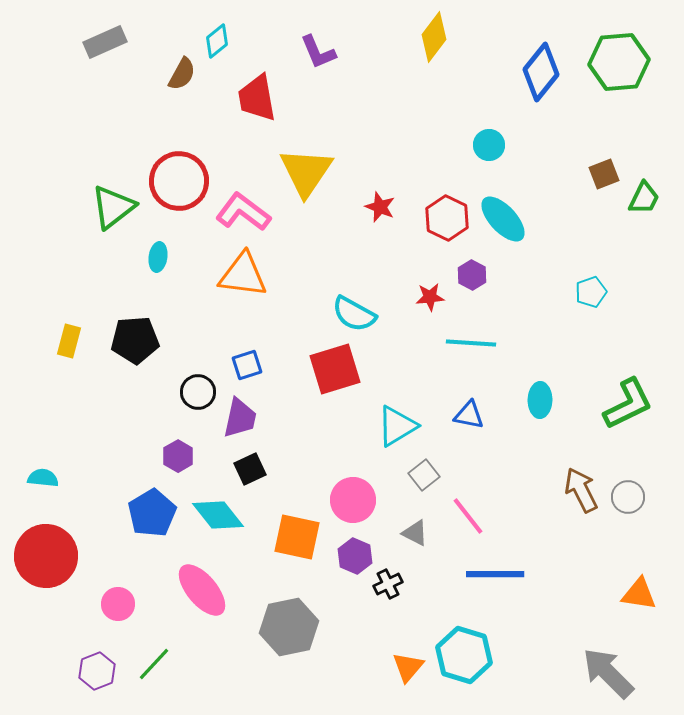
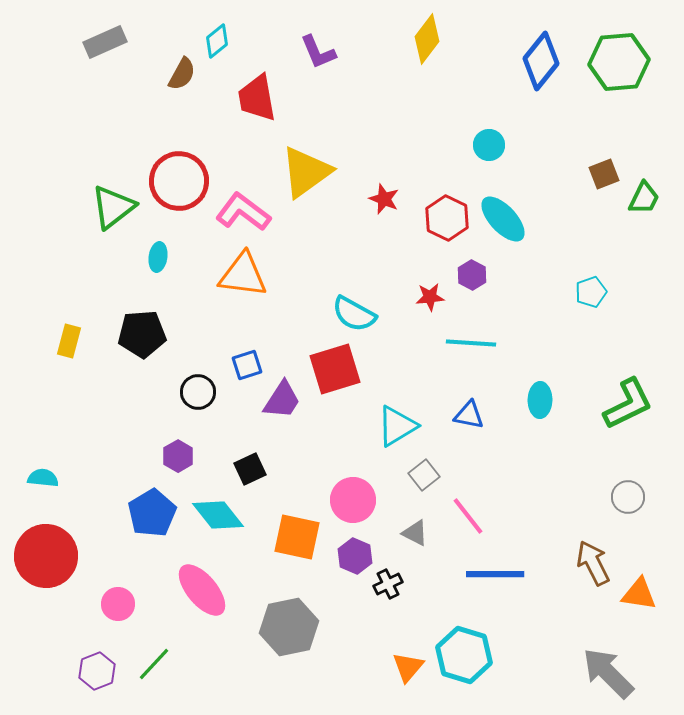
yellow diamond at (434, 37): moved 7 px left, 2 px down
blue diamond at (541, 72): moved 11 px up
yellow triangle at (306, 172): rotated 20 degrees clockwise
red star at (380, 207): moved 4 px right, 8 px up
black pentagon at (135, 340): moved 7 px right, 6 px up
purple trapezoid at (240, 418): moved 42 px right, 18 px up; rotated 21 degrees clockwise
brown arrow at (581, 490): moved 12 px right, 73 px down
